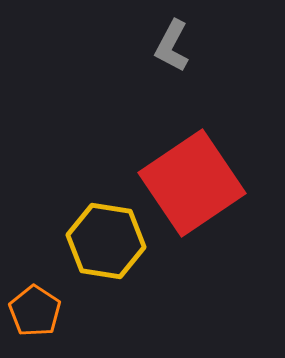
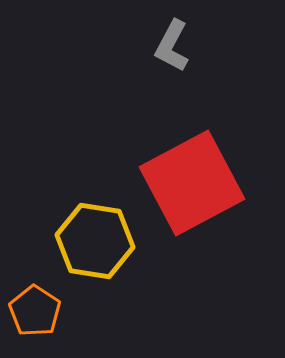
red square: rotated 6 degrees clockwise
yellow hexagon: moved 11 px left
